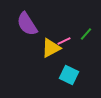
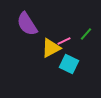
cyan square: moved 11 px up
